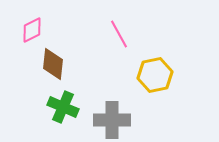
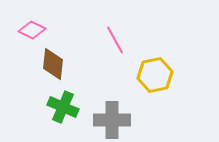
pink diamond: rotated 52 degrees clockwise
pink line: moved 4 px left, 6 px down
